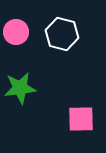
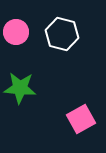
green star: rotated 12 degrees clockwise
pink square: rotated 28 degrees counterclockwise
